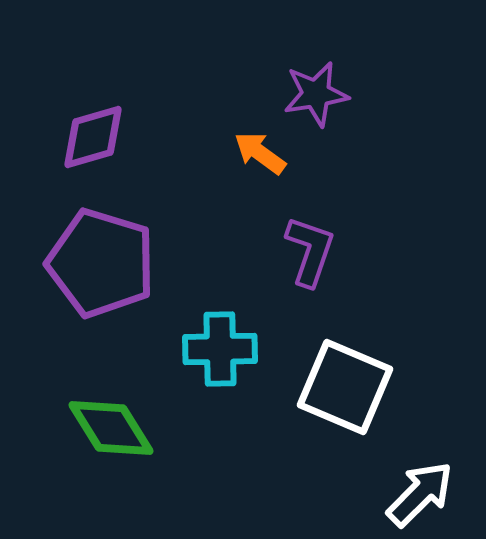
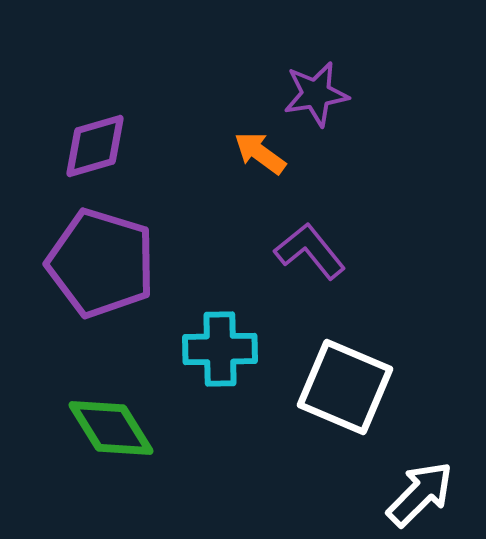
purple diamond: moved 2 px right, 9 px down
purple L-shape: rotated 58 degrees counterclockwise
